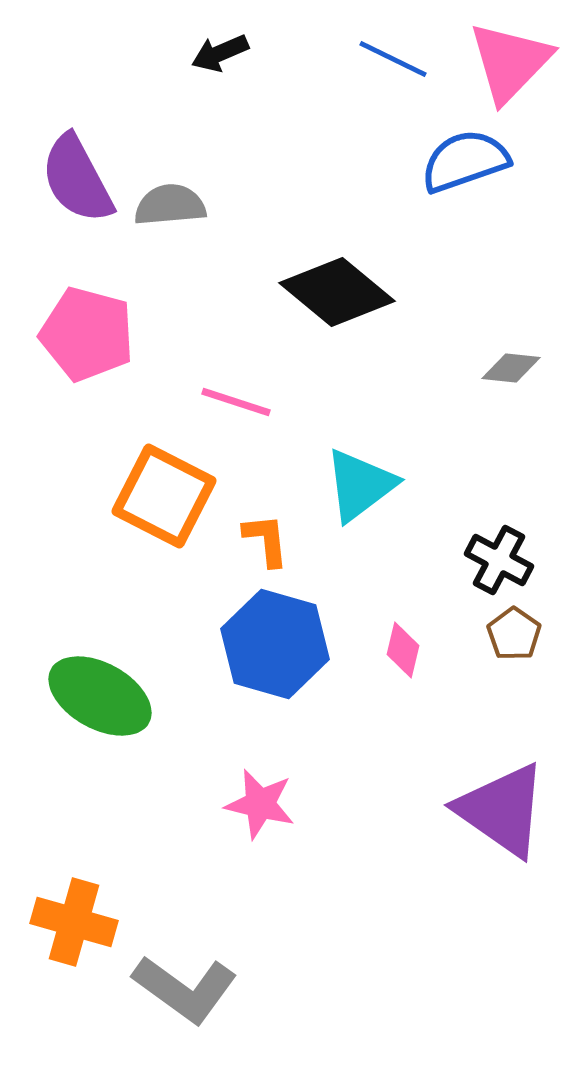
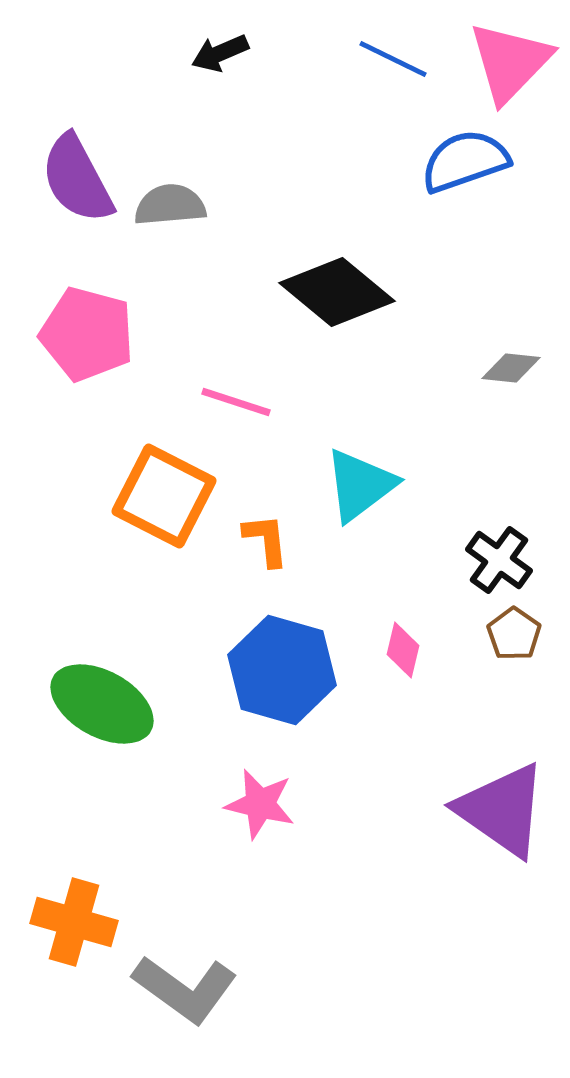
black cross: rotated 8 degrees clockwise
blue hexagon: moved 7 px right, 26 px down
green ellipse: moved 2 px right, 8 px down
